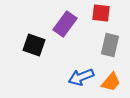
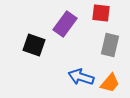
blue arrow: rotated 40 degrees clockwise
orange trapezoid: moved 1 px left, 1 px down
